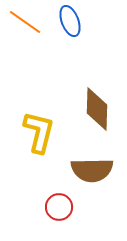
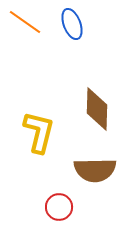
blue ellipse: moved 2 px right, 3 px down
brown semicircle: moved 3 px right
